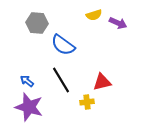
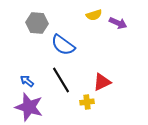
red triangle: rotated 12 degrees counterclockwise
